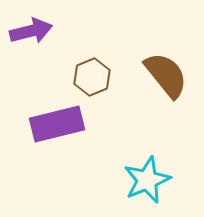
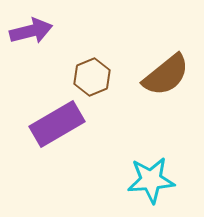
brown semicircle: rotated 90 degrees clockwise
purple rectangle: rotated 16 degrees counterclockwise
cyan star: moved 4 px right; rotated 18 degrees clockwise
